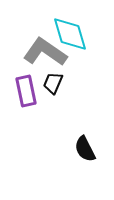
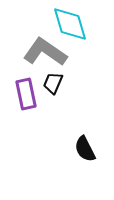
cyan diamond: moved 10 px up
purple rectangle: moved 3 px down
